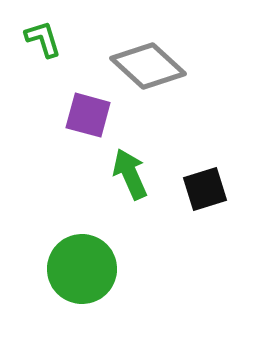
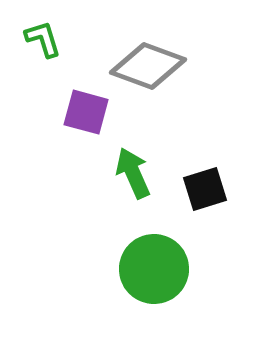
gray diamond: rotated 22 degrees counterclockwise
purple square: moved 2 px left, 3 px up
green arrow: moved 3 px right, 1 px up
green circle: moved 72 px right
